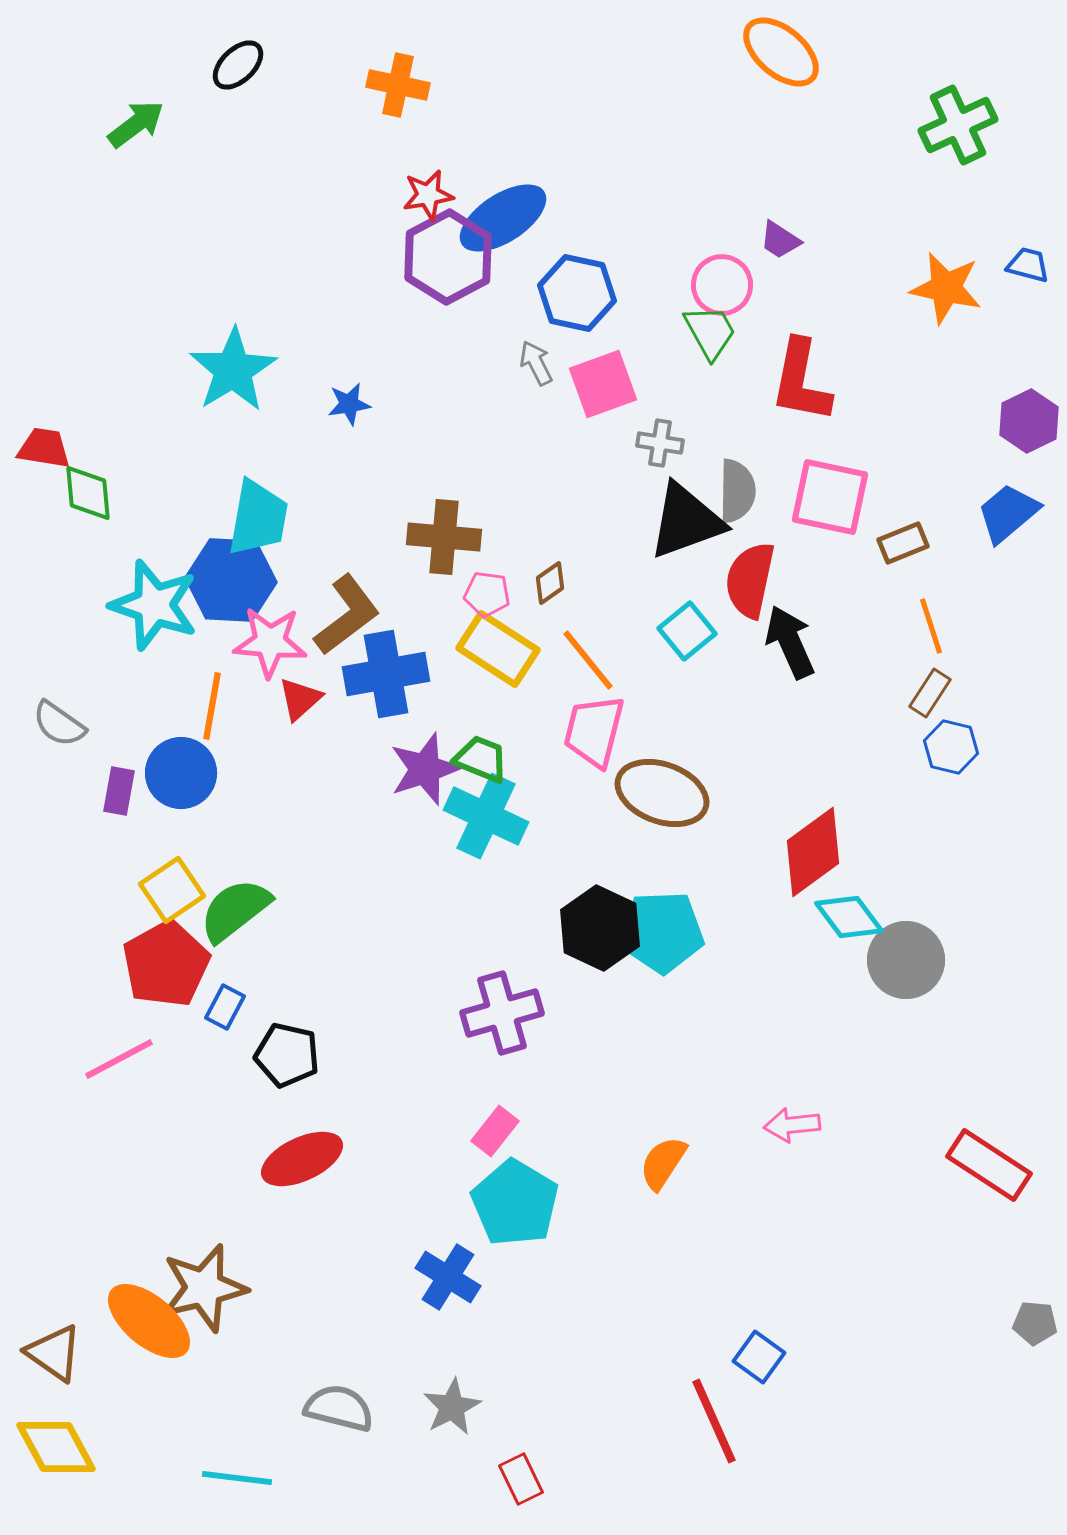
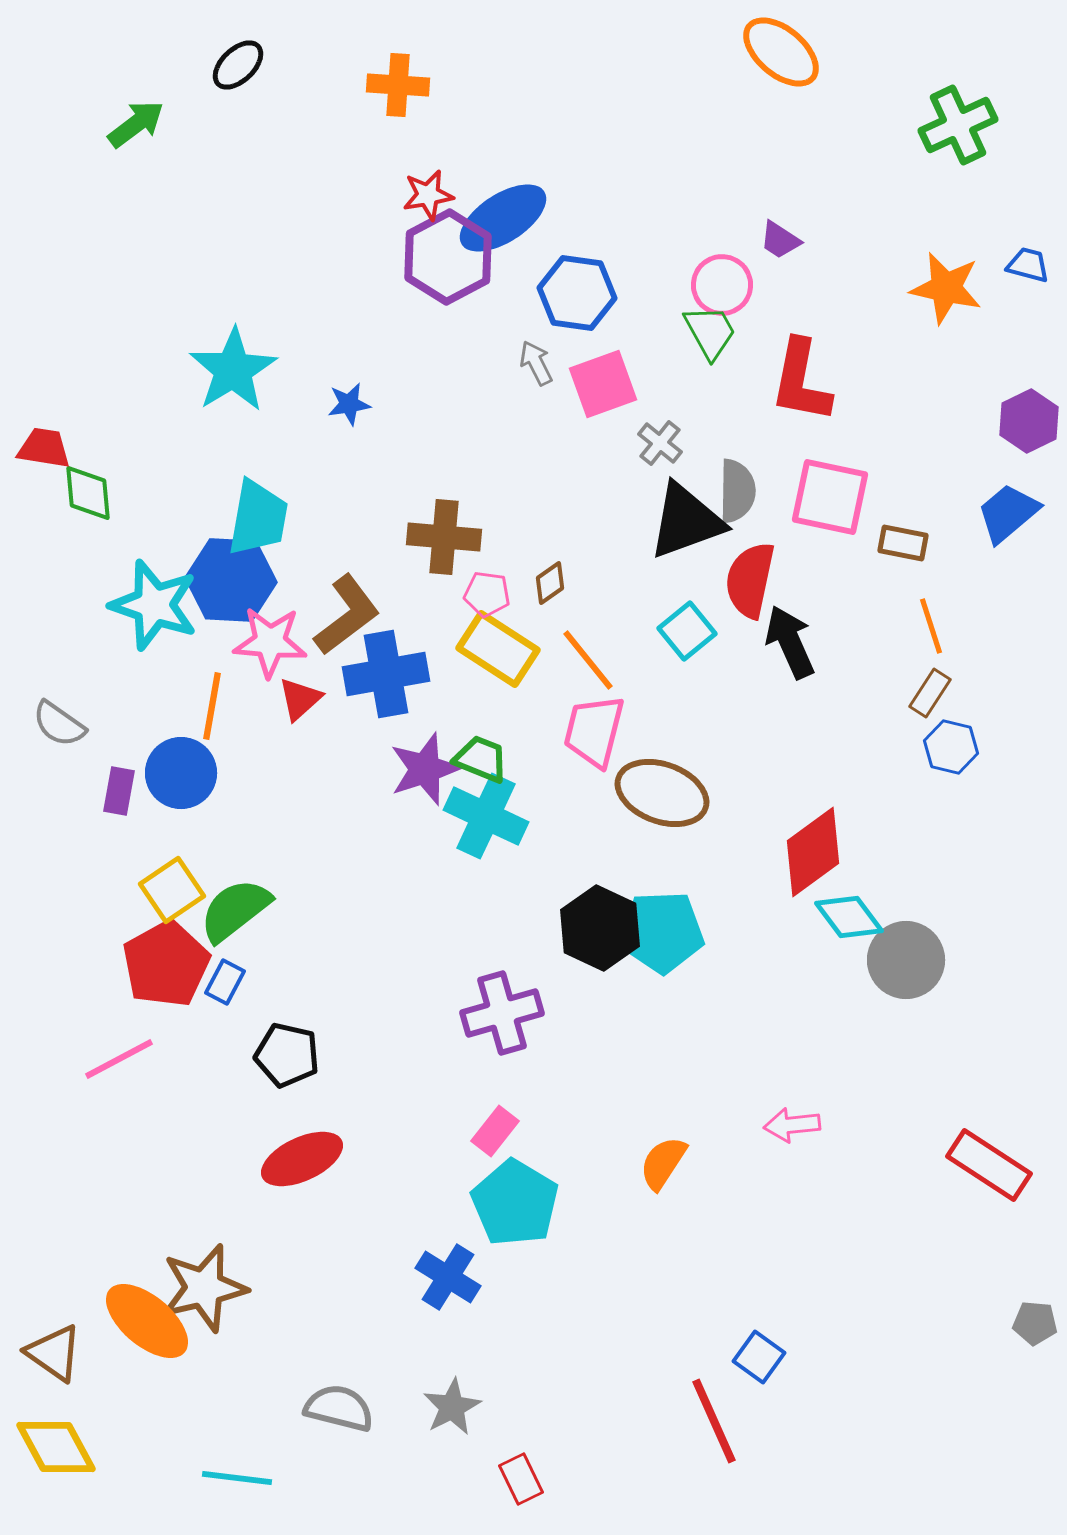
orange cross at (398, 85): rotated 8 degrees counterclockwise
blue hexagon at (577, 293): rotated 4 degrees counterclockwise
gray cross at (660, 443): rotated 30 degrees clockwise
brown rectangle at (903, 543): rotated 33 degrees clockwise
blue rectangle at (225, 1007): moved 25 px up
orange ellipse at (149, 1321): moved 2 px left
